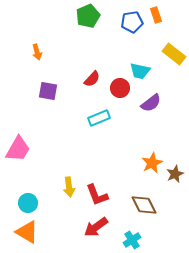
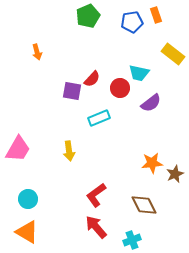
yellow rectangle: moved 1 px left
cyan trapezoid: moved 1 px left, 2 px down
purple square: moved 24 px right
orange star: rotated 20 degrees clockwise
yellow arrow: moved 36 px up
red L-shape: moved 1 px left; rotated 75 degrees clockwise
cyan circle: moved 4 px up
red arrow: rotated 85 degrees clockwise
cyan cross: rotated 12 degrees clockwise
